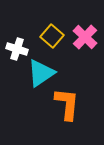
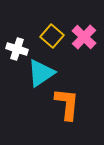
pink cross: moved 1 px left
